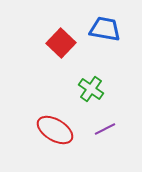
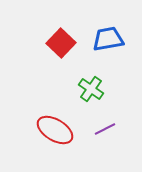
blue trapezoid: moved 3 px right, 10 px down; rotated 20 degrees counterclockwise
